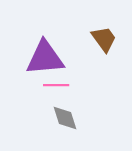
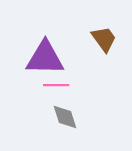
purple triangle: rotated 6 degrees clockwise
gray diamond: moved 1 px up
